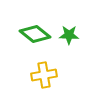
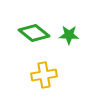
green diamond: moved 1 px left, 1 px up
